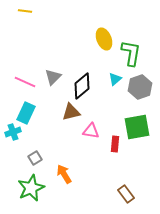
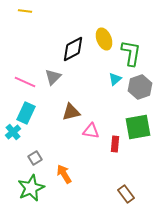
black diamond: moved 9 px left, 37 px up; rotated 12 degrees clockwise
green square: moved 1 px right
cyan cross: rotated 21 degrees counterclockwise
